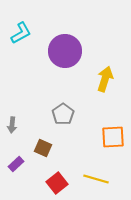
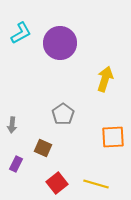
purple circle: moved 5 px left, 8 px up
purple rectangle: rotated 21 degrees counterclockwise
yellow line: moved 5 px down
